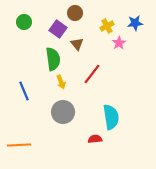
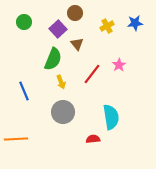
purple square: rotated 12 degrees clockwise
pink star: moved 22 px down
green semicircle: rotated 30 degrees clockwise
red semicircle: moved 2 px left
orange line: moved 3 px left, 6 px up
